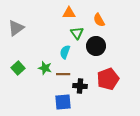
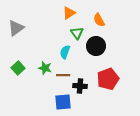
orange triangle: rotated 32 degrees counterclockwise
brown line: moved 1 px down
